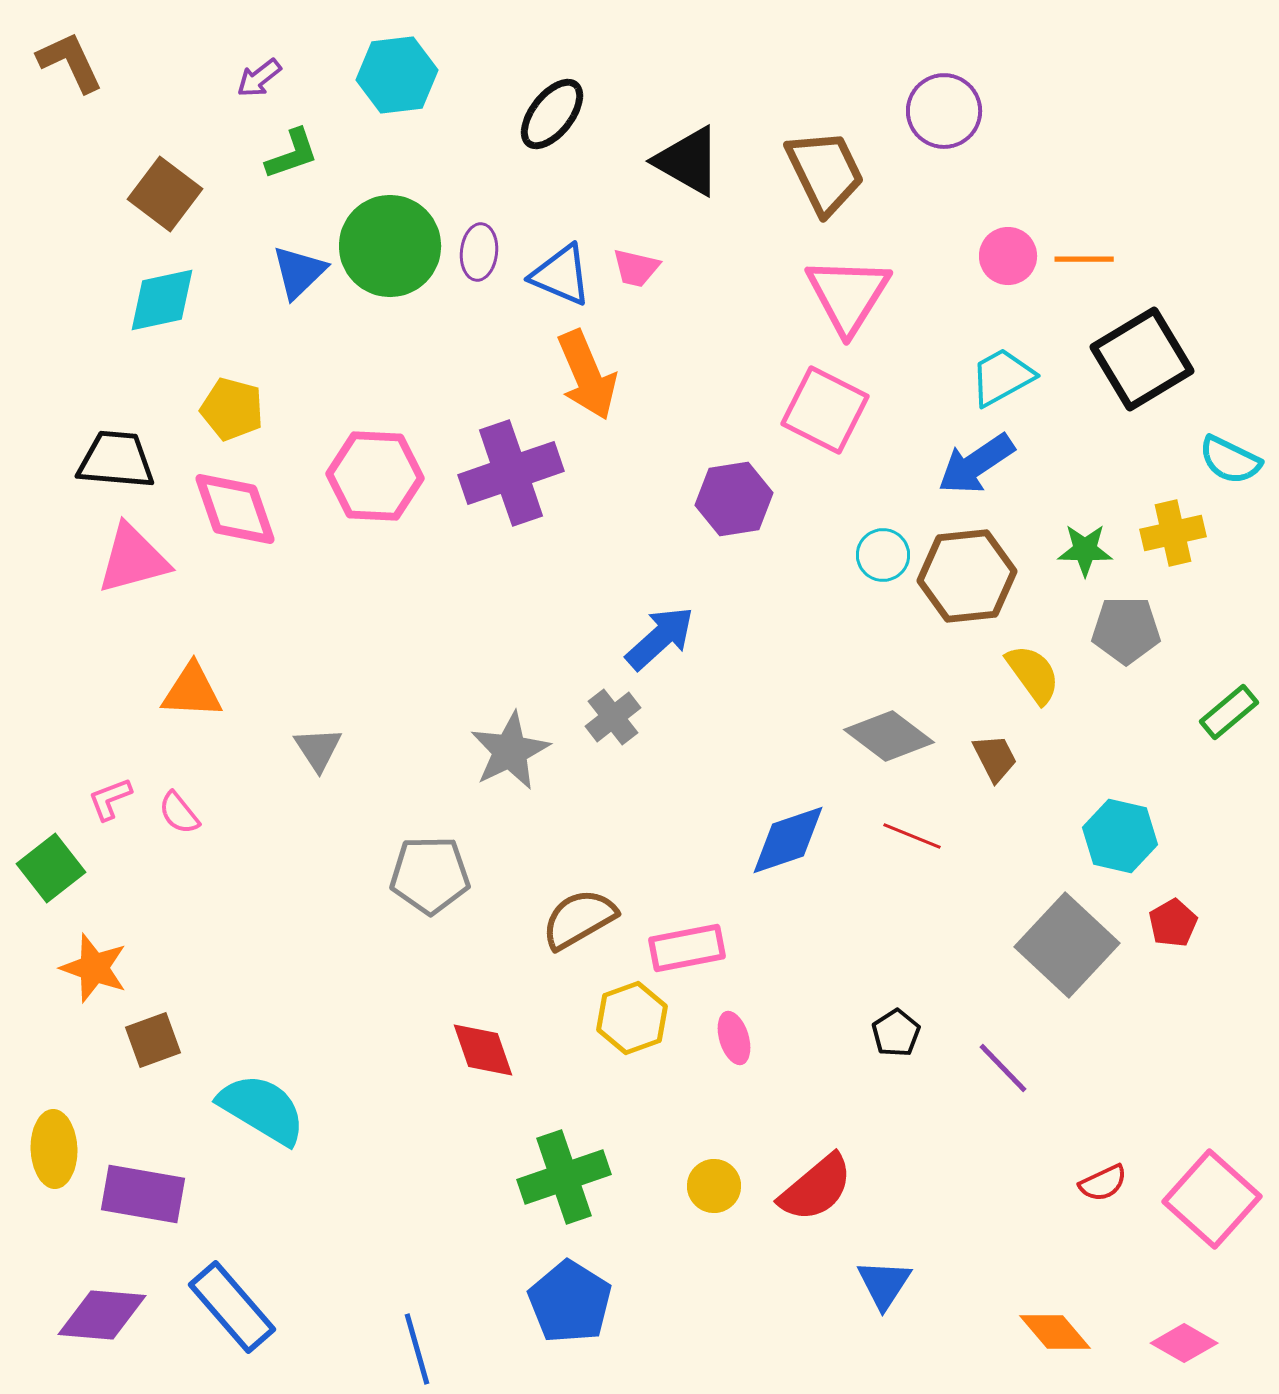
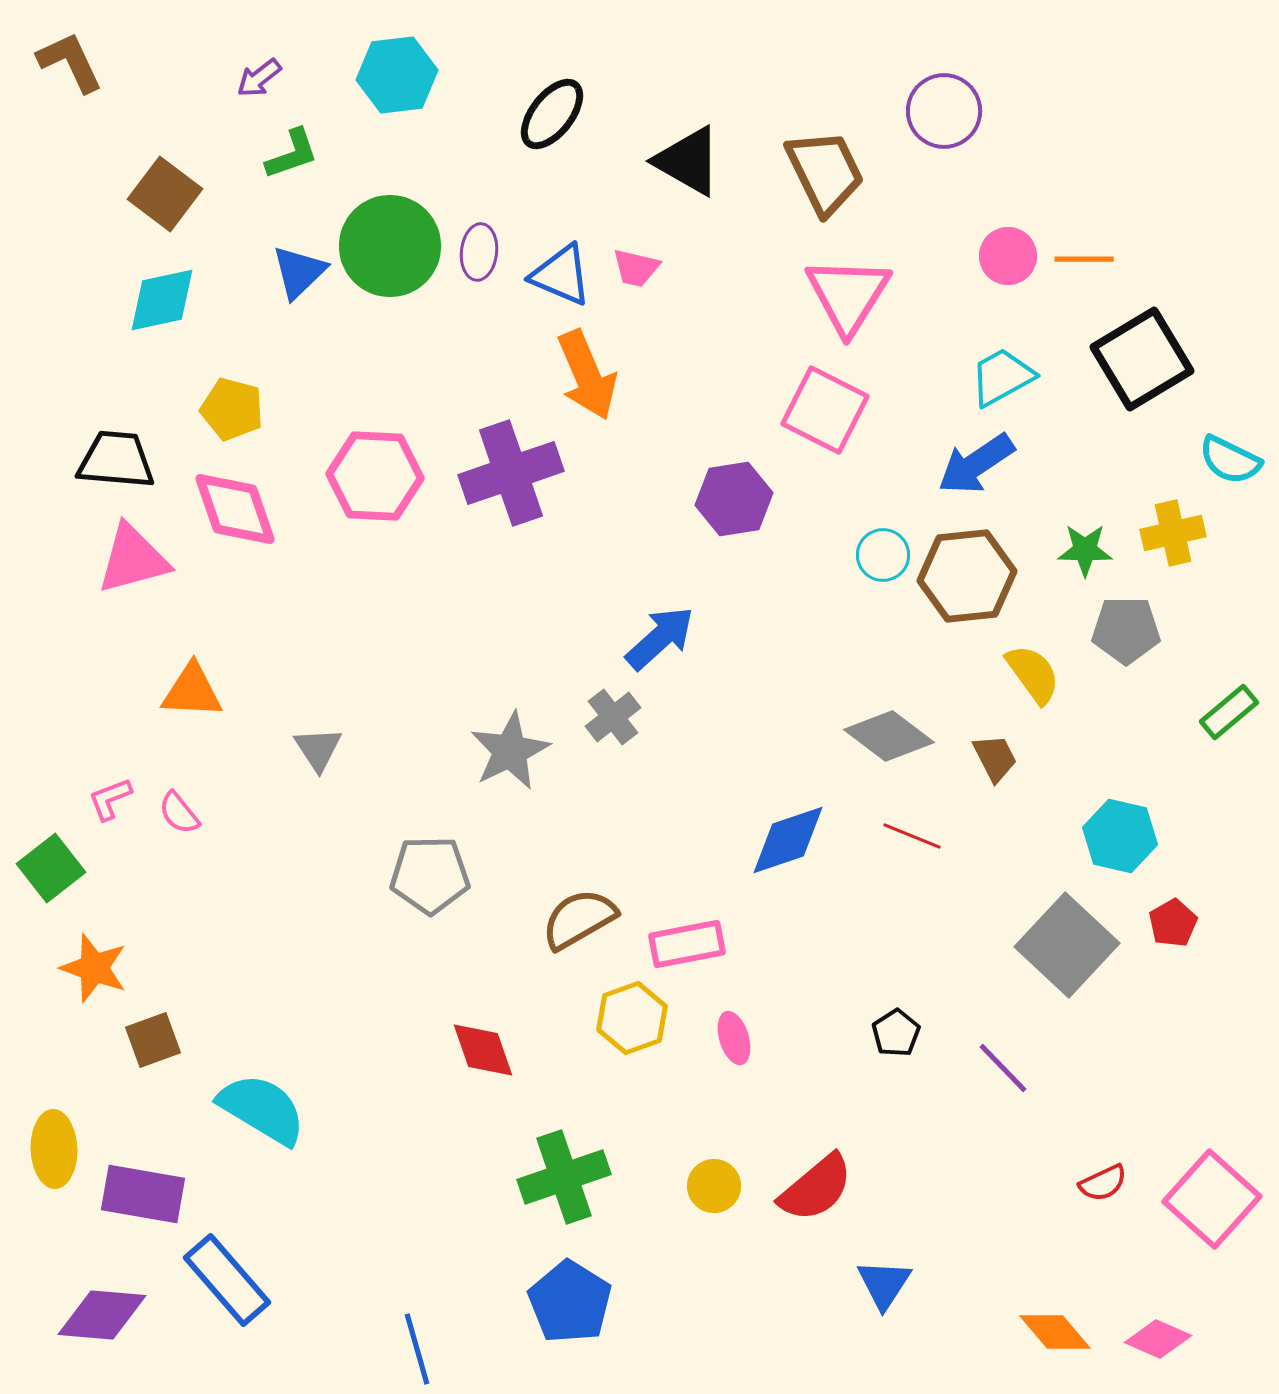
pink rectangle at (687, 948): moved 4 px up
blue rectangle at (232, 1307): moved 5 px left, 27 px up
pink diamond at (1184, 1343): moved 26 px left, 4 px up; rotated 6 degrees counterclockwise
